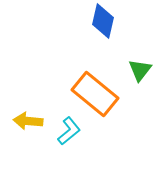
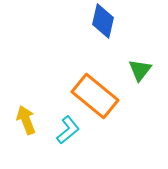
orange rectangle: moved 2 px down
yellow arrow: moved 2 px left, 1 px up; rotated 64 degrees clockwise
cyan L-shape: moved 1 px left, 1 px up
